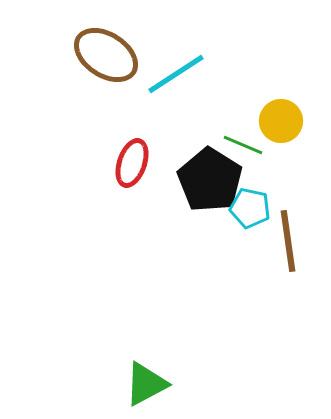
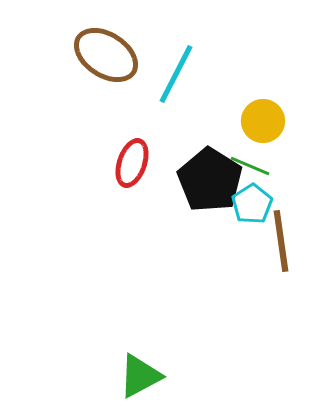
cyan line: rotated 30 degrees counterclockwise
yellow circle: moved 18 px left
green line: moved 7 px right, 21 px down
cyan pentagon: moved 2 px right, 4 px up; rotated 27 degrees clockwise
brown line: moved 7 px left
green triangle: moved 6 px left, 8 px up
